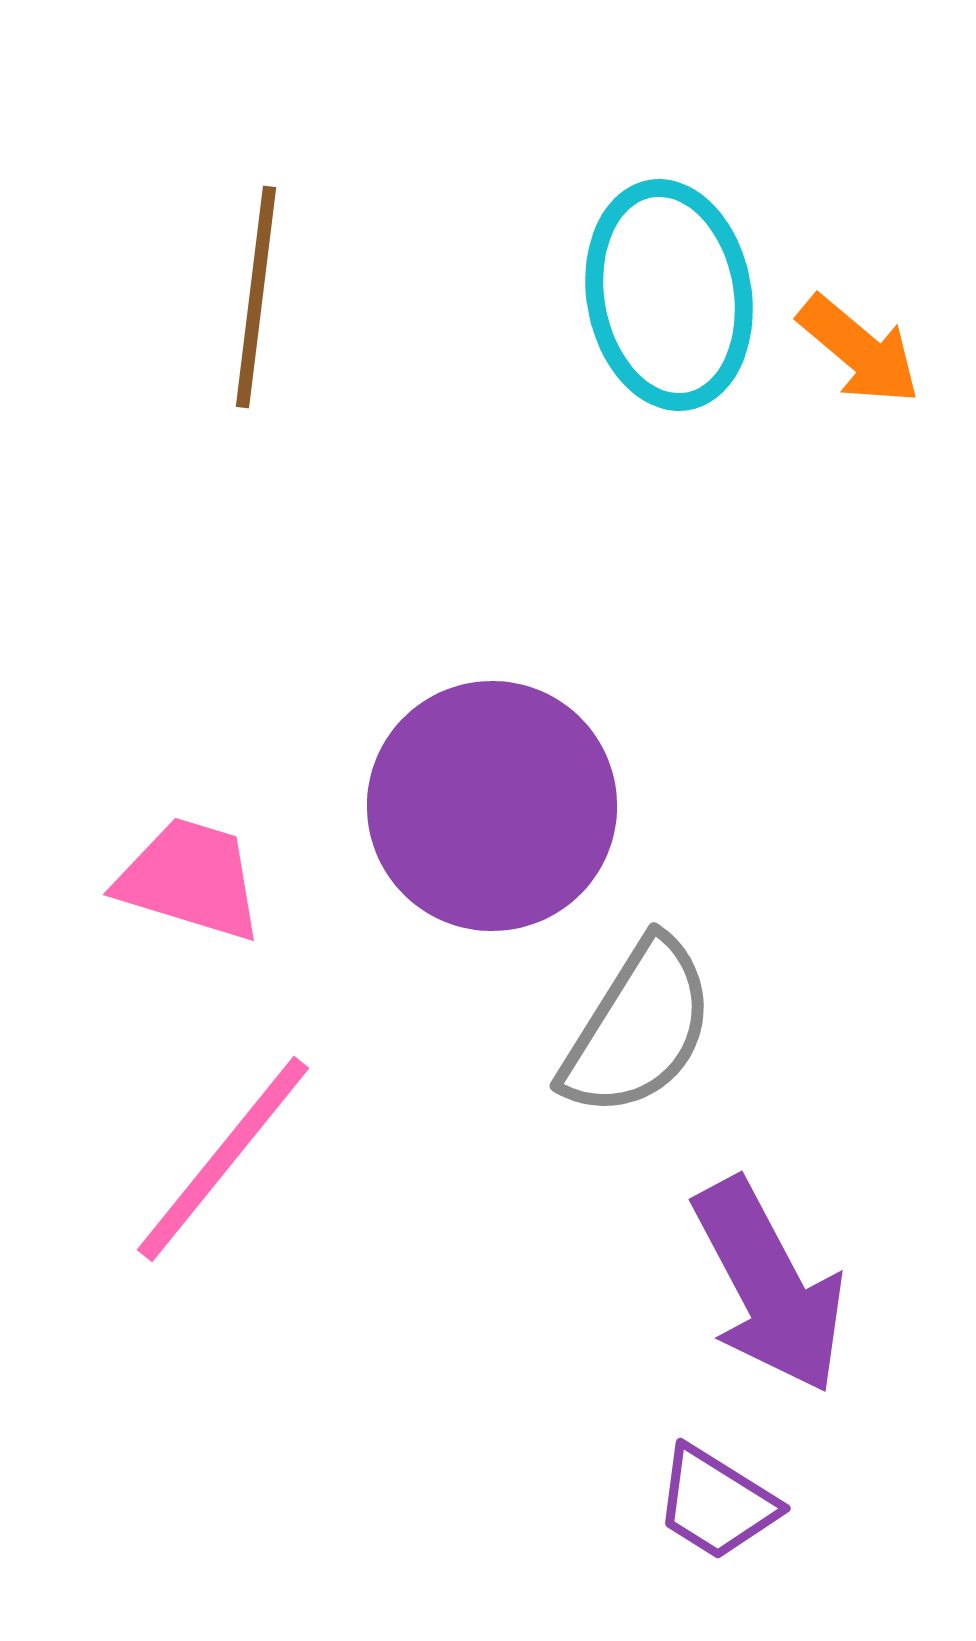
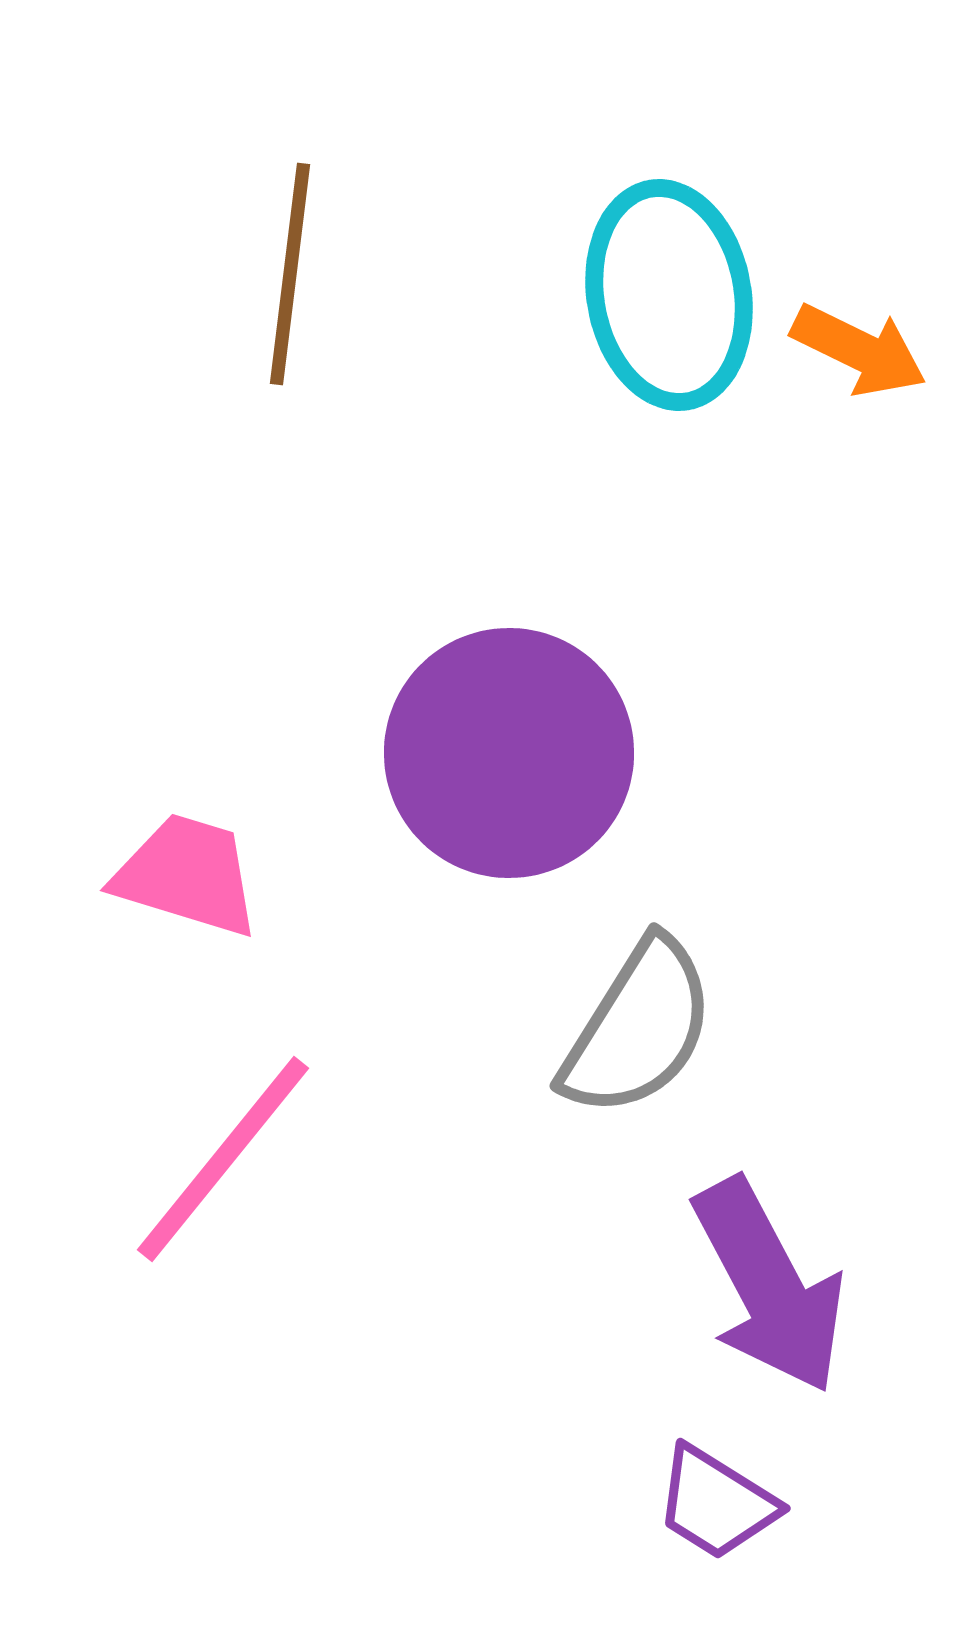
brown line: moved 34 px right, 23 px up
orange arrow: rotated 14 degrees counterclockwise
purple circle: moved 17 px right, 53 px up
pink trapezoid: moved 3 px left, 4 px up
